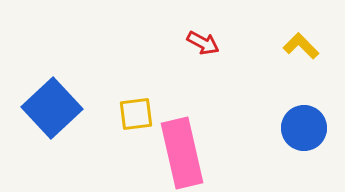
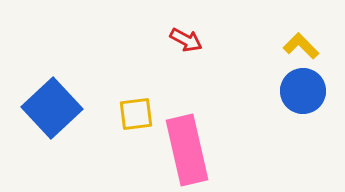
red arrow: moved 17 px left, 3 px up
blue circle: moved 1 px left, 37 px up
pink rectangle: moved 5 px right, 3 px up
